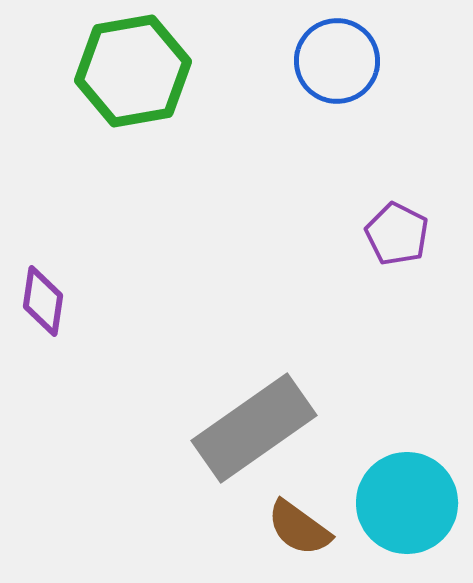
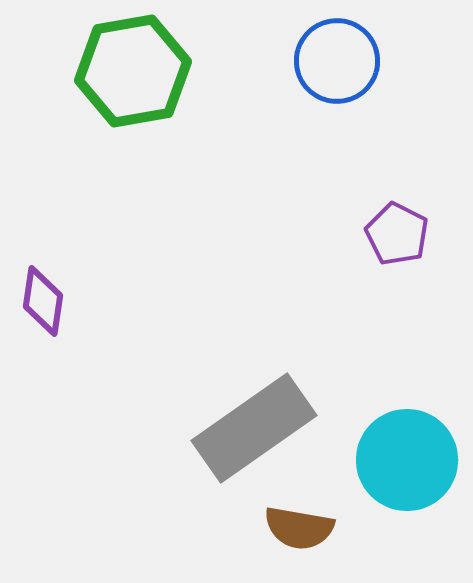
cyan circle: moved 43 px up
brown semicircle: rotated 26 degrees counterclockwise
